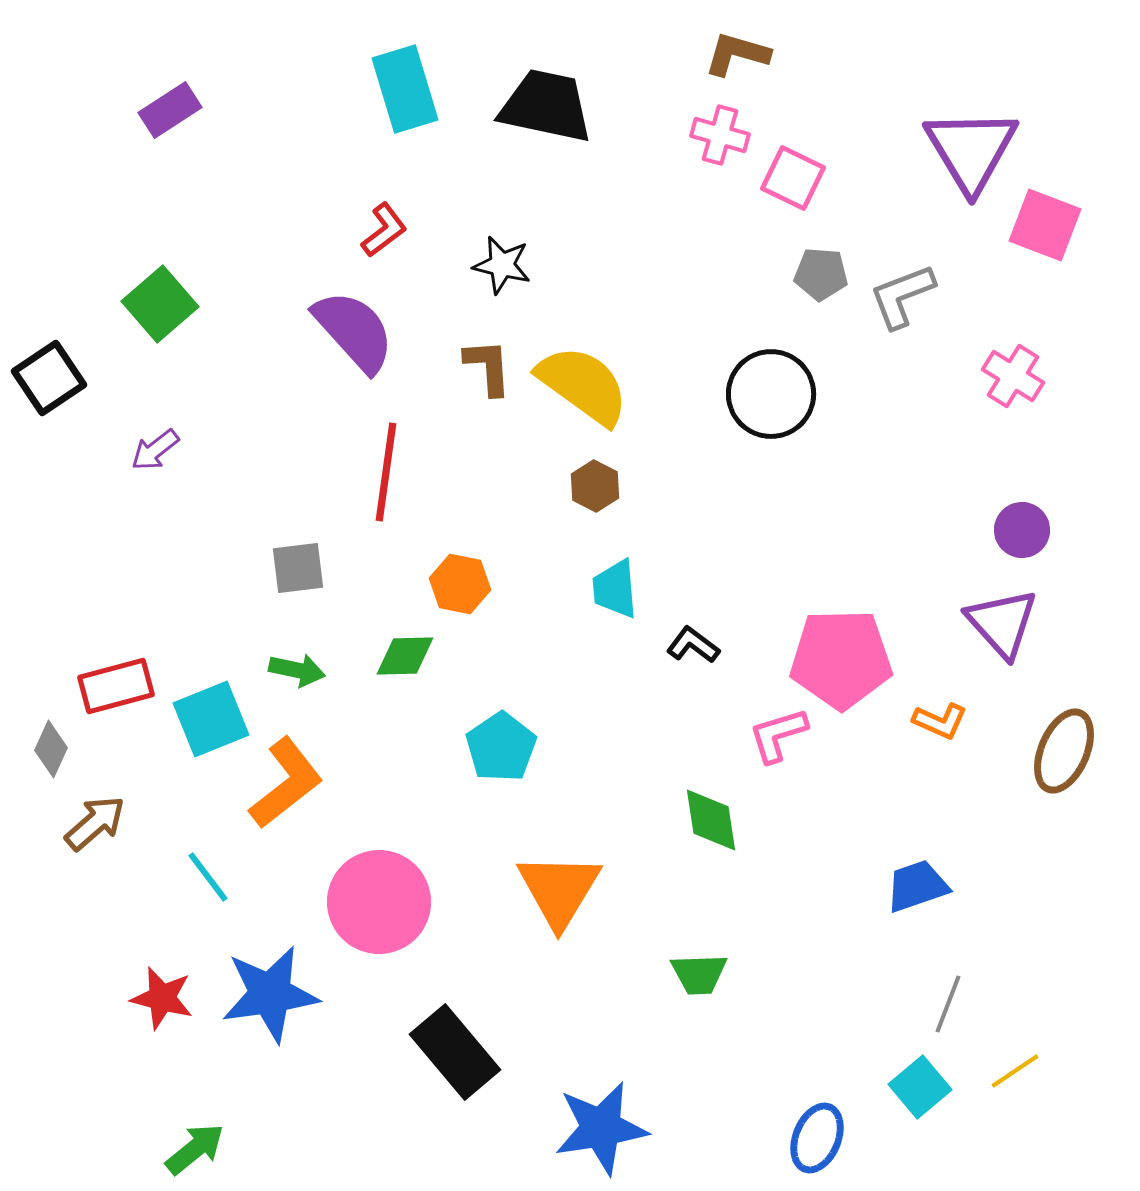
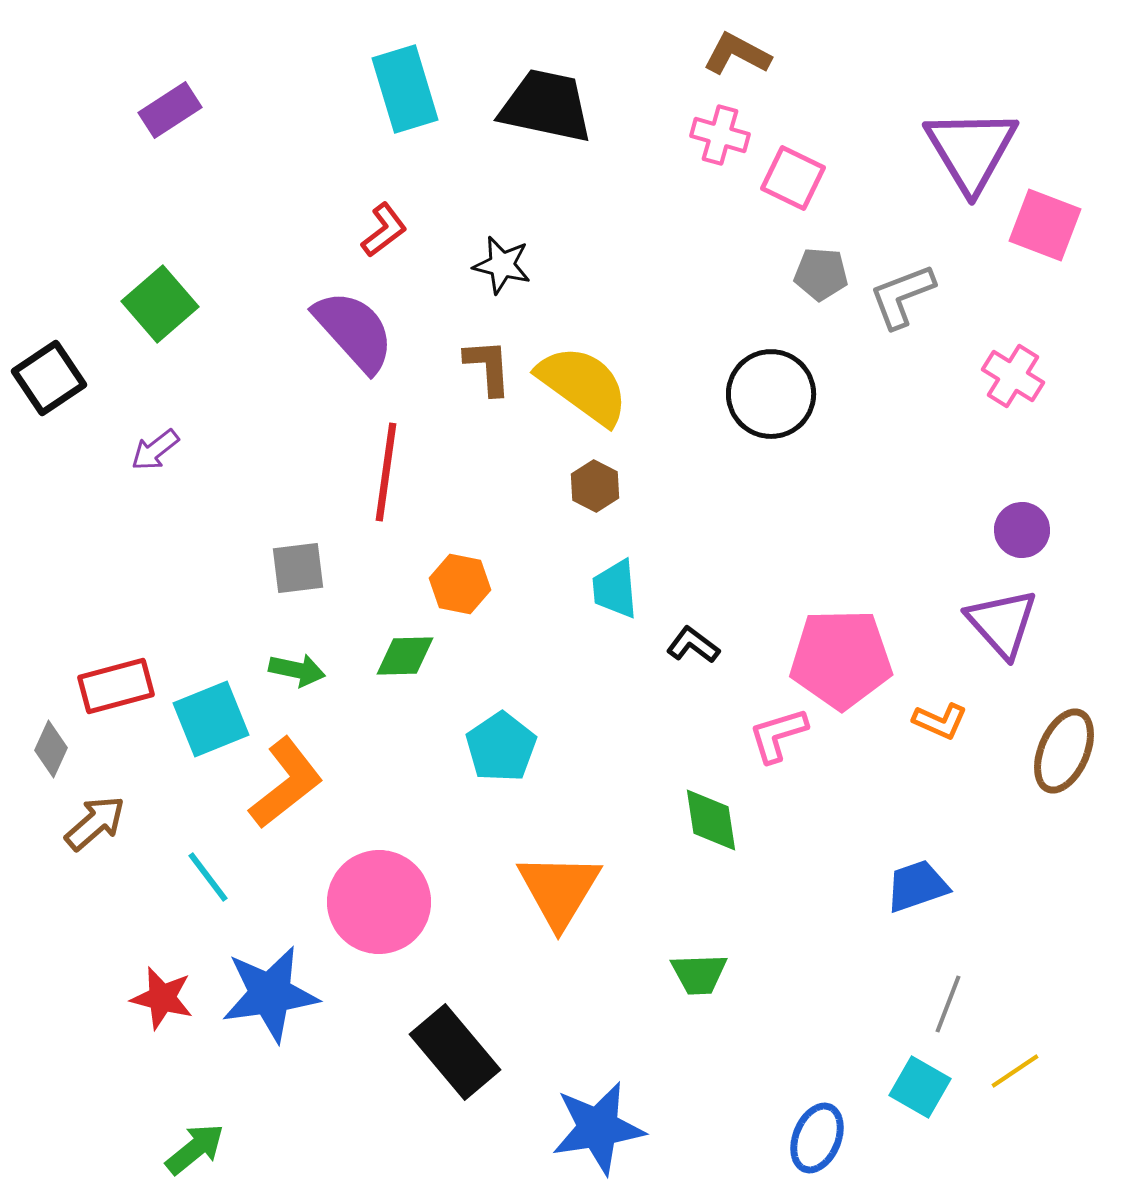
brown L-shape at (737, 54): rotated 12 degrees clockwise
cyan square at (920, 1087): rotated 20 degrees counterclockwise
blue star at (601, 1128): moved 3 px left
